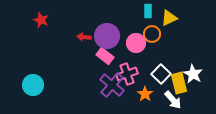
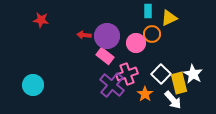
red star: rotated 14 degrees counterclockwise
red arrow: moved 2 px up
